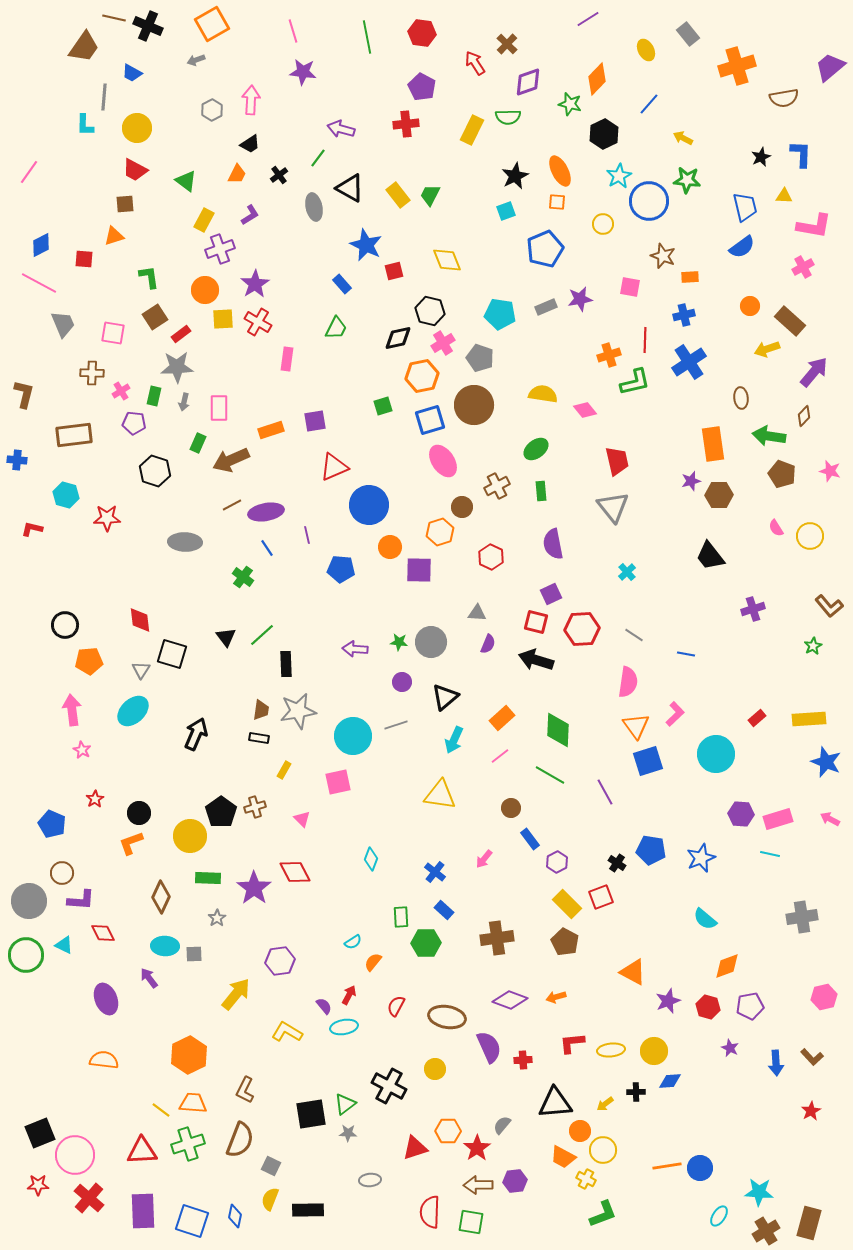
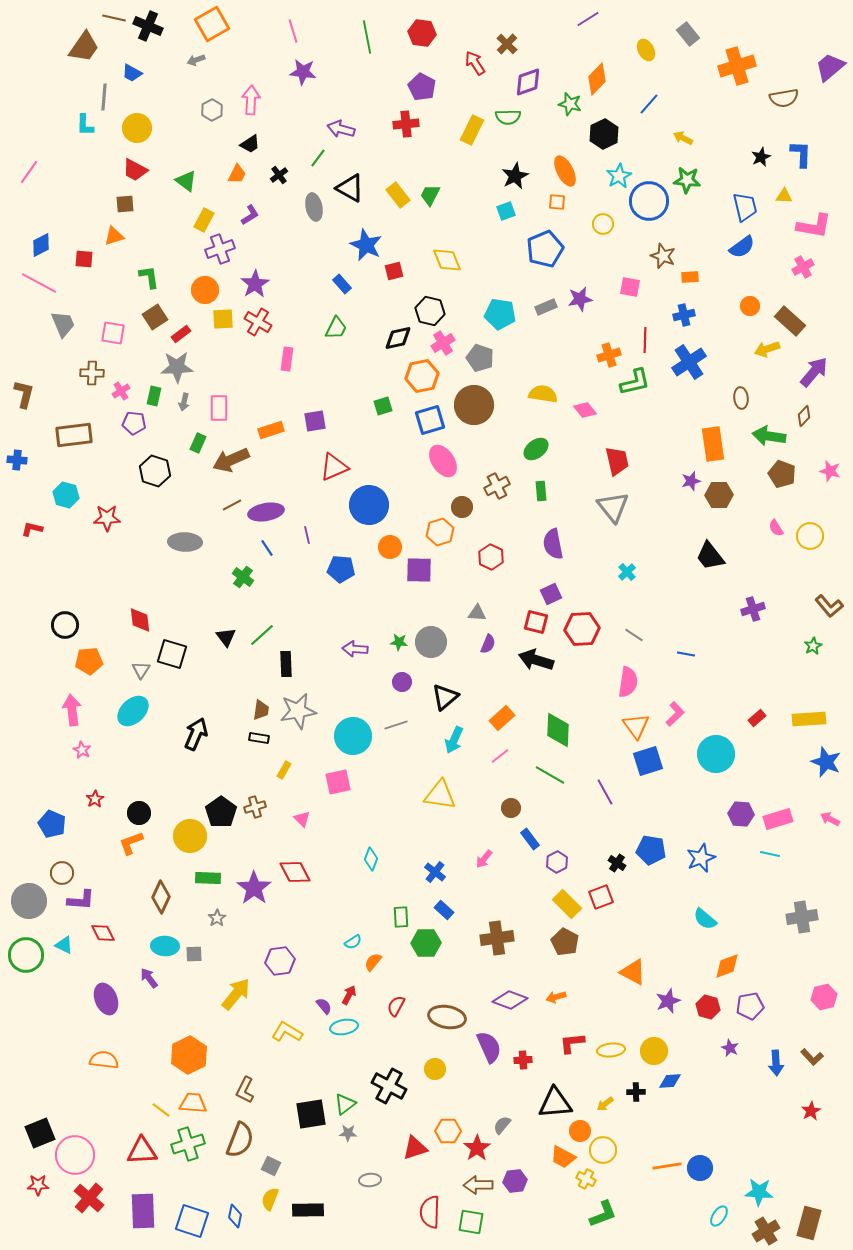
orange ellipse at (560, 171): moved 5 px right
